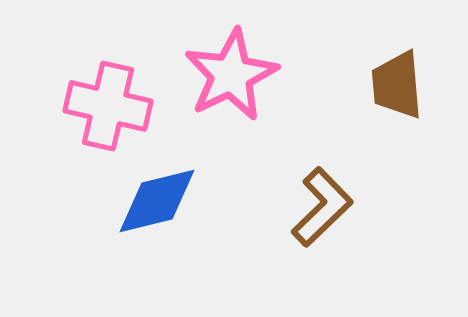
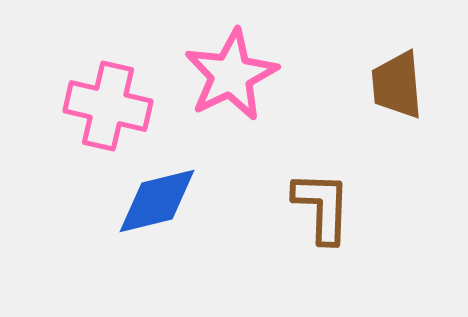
brown L-shape: rotated 44 degrees counterclockwise
